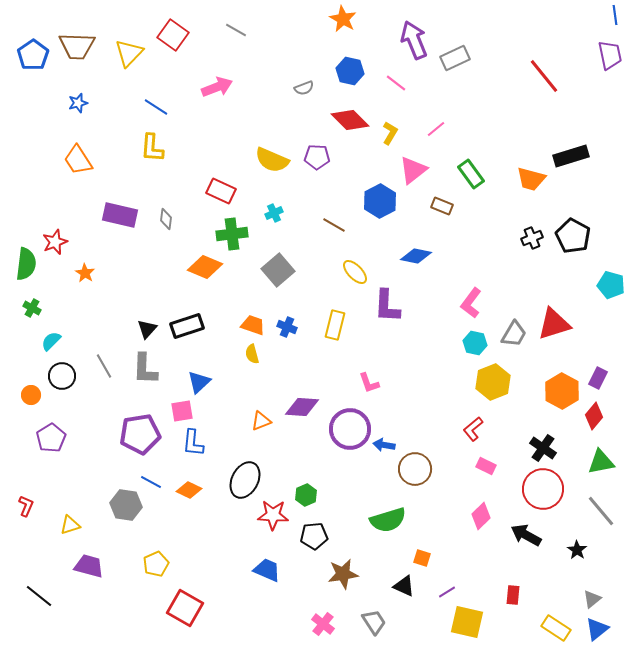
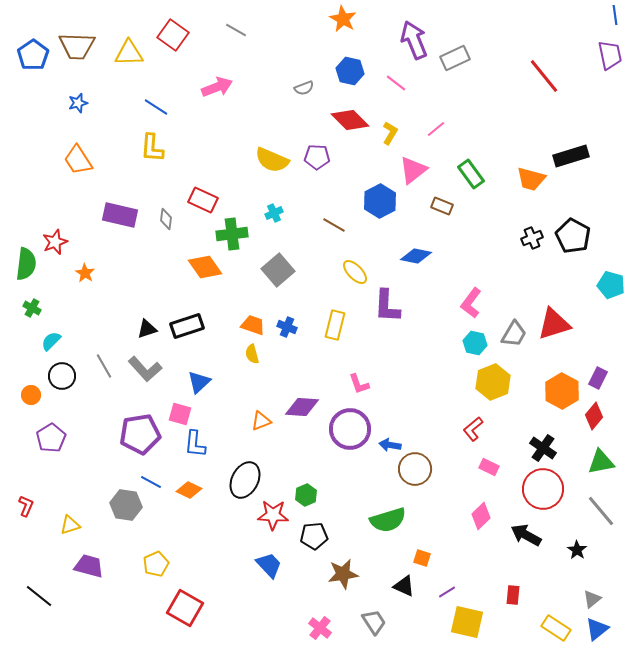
yellow triangle at (129, 53): rotated 44 degrees clockwise
red rectangle at (221, 191): moved 18 px left, 9 px down
orange diamond at (205, 267): rotated 32 degrees clockwise
black triangle at (147, 329): rotated 30 degrees clockwise
gray L-shape at (145, 369): rotated 44 degrees counterclockwise
pink L-shape at (369, 383): moved 10 px left, 1 px down
pink square at (182, 411): moved 2 px left, 3 px down; rotated 25 degrees clockwise
blue L-shape at (193, 443): moved 2 px right, 1 px down
blue arrow at (384, 445): moved 6 px right
pink rectangle at (486, 466): moved 3 px right, 1 px down
blue trapezoid at (267, 570): moved 2 px right, 5 px up; rotated 24 degrees clockwise
pink cross at (323, 624): moved 3 px left, 4 px down
